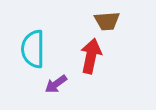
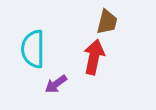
brown trapezoid: moved 1 px down; rotated 72 degrees counterclockwise
red arrow: moved 3 px right, 1 px down
